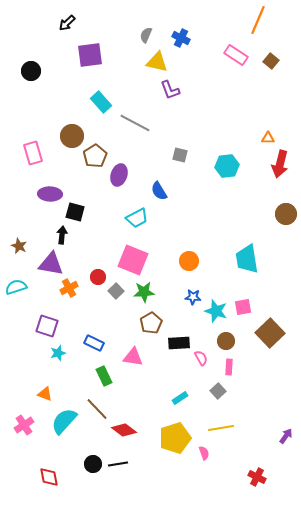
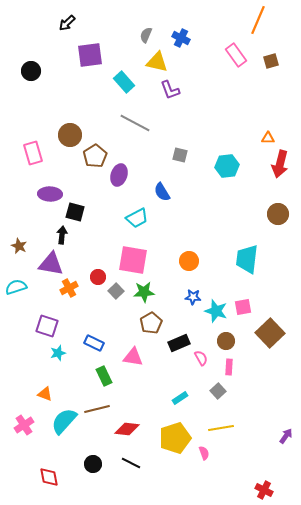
pink rectangle at (236, 55): rotated 20 degrees clockwise
brown square at (271, 61): rotated 35 degrees clockwise
cyan rectangle at (101, 102): moved 23 px right, 20 px up
brown circle at (72, 136): moved 2 px left, 1 px up
blue semicircle at (159, 191): moved 3 px right, 1 px down
brown circle at (286, 214): moved 8 px left
cyan trapezoid at (247, 259): rotated 16 degrees clockwise
pink square at (133, 260): rotated 12 degrees counterclockwise
black rectangle at (179, 343): rotated 20 degrees counterclockwise
brown line at (97, 409): rotated 60 degrees counterclockwise
red diamond at (124, 430): moved 3 px right, 1 px up; rotated 30 degrees counterclockwise
black line at (118, 464): moved 13 px right, 1 px up; rotated 36 degrees clockwise
red cross at (257, 477): moved 7 px right, 13 px down
